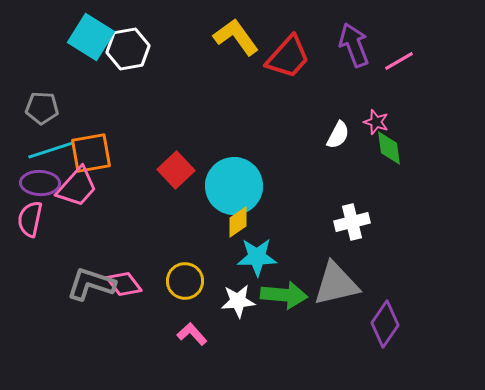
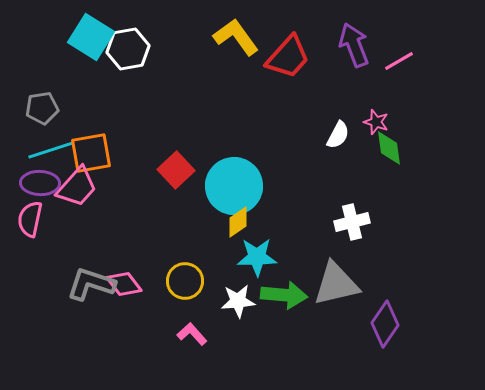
gray pentagon: rotated 12 degrees counterclockwise
